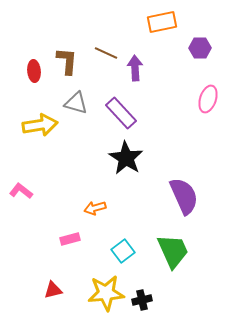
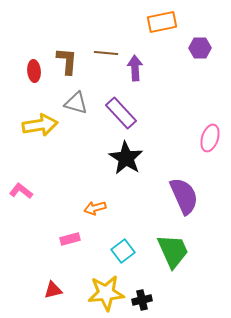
brown line: rotated 20 degrees counterclockwise
pink ellipse: moved 2 px right, 39 px down
